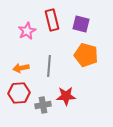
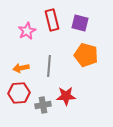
purple square: moved 1 px left, 1 px up
